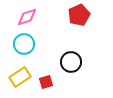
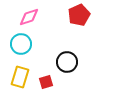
pink diamond: moved 2 px right
cyan circle: moved 3 px left
black circle: moved 4 px left
yellow rectangle: rotated 40 degrees counterclockwise
